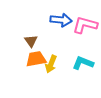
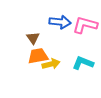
blue arrow: moved 1 px left, 2 px down
brown triangle: moved 2 px right, 3 px up
orange trapezoid: moved 2 px right, 3 px up
yellow arrow: rotated 126 degrees counterclockwise
